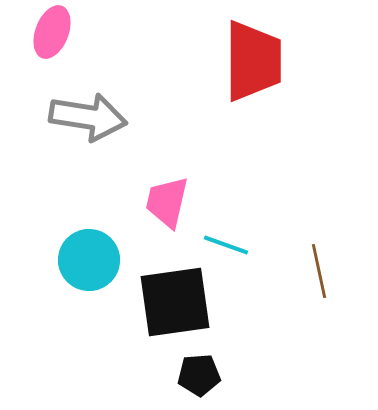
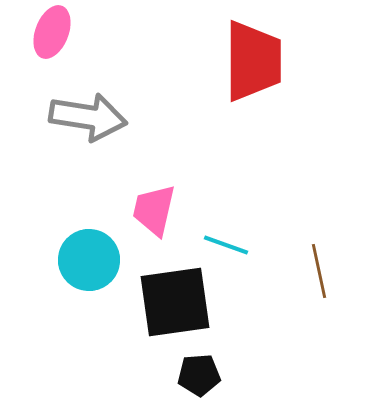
pink trapezoid: moved 13 px left, 8 px down
